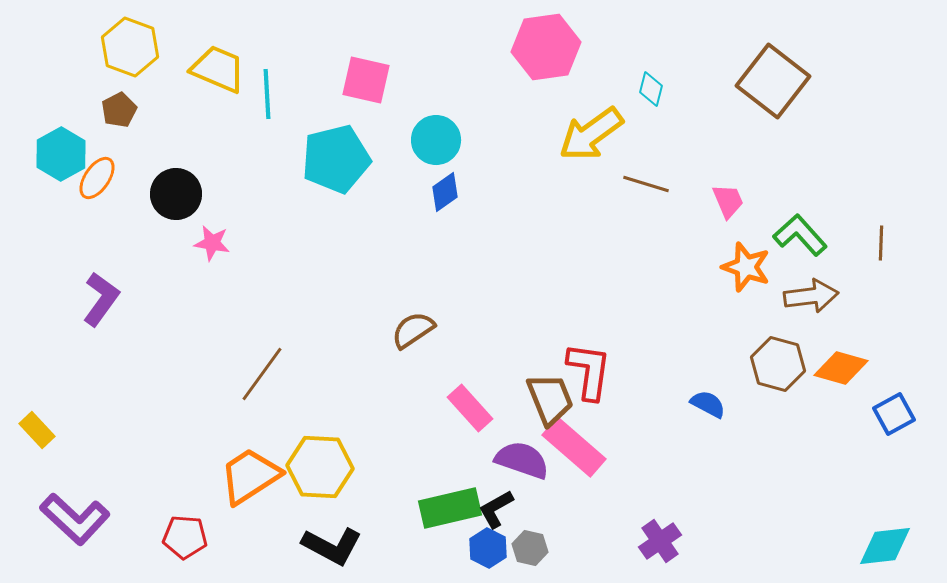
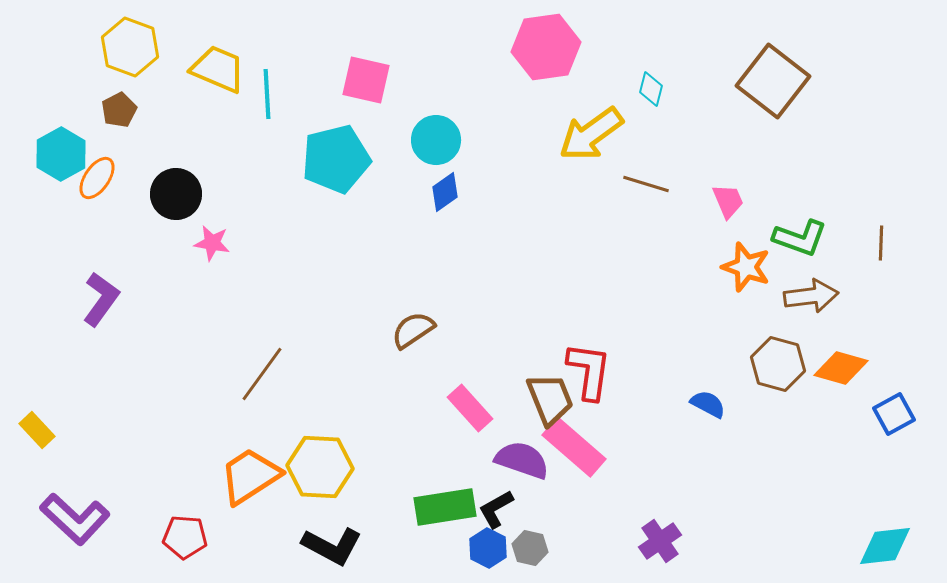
green L-shape at (800, 235): moved 3 px down; rotated 152 degrees clockwise
green rectangle at (450, 508): moved 5 px left, 1 px up; rotated 4 degrees clockwise
